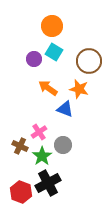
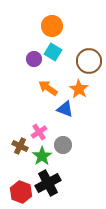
cyan square: moved 1 px left
orange star: rotated 18 degrees clockwise
